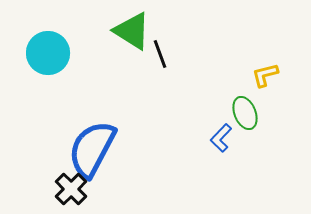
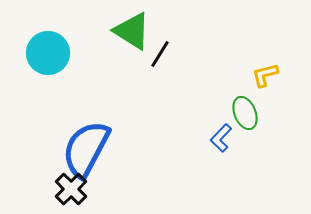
black line: rotated 52 degrees clockwise
blue semicircle: moved 6 px left
